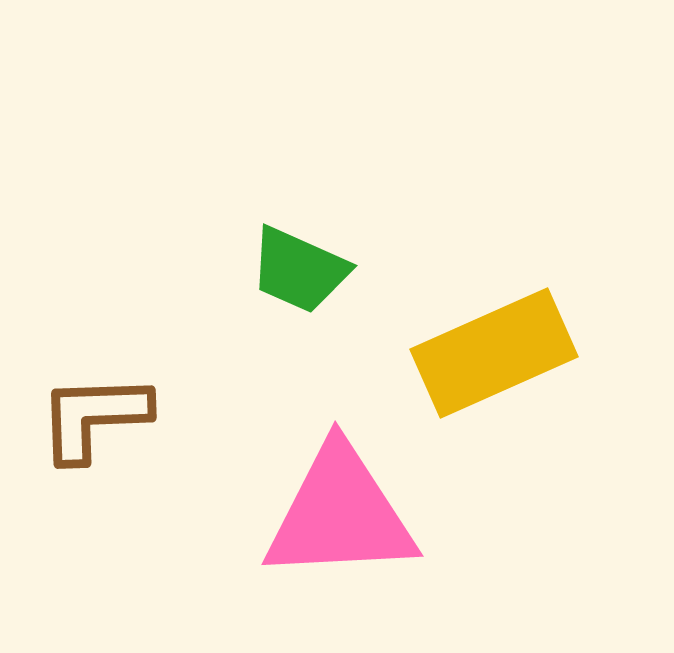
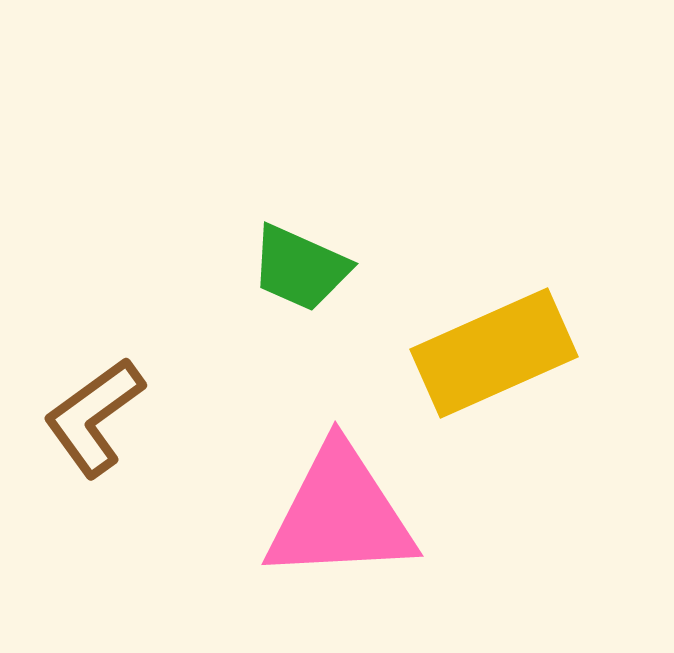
green trapezoid: moved 1 px right, 2 px up
brown L-shape: rotated 34 degrees counterclockwise
